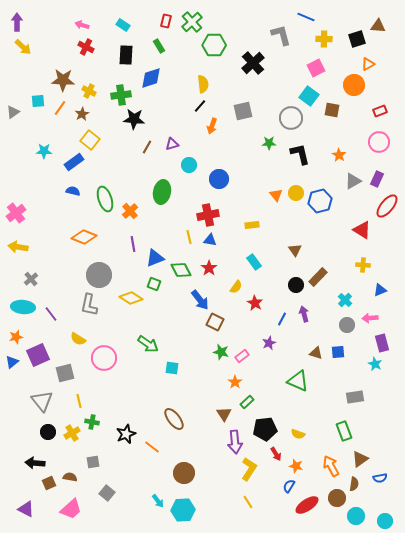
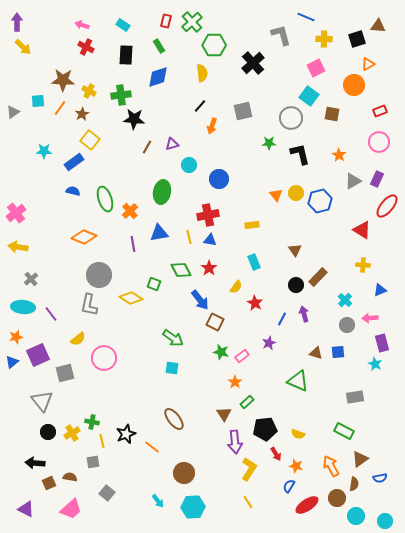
blue diamond at (151, 78): moved 7 px right, 1 px up
yellow semicircle at (203, 84): moved 1 px left, 11 px up
brown square at (332, 110): moved 4 px down
blue triangle at (155, 258): moved 4 px right, 25 px up; rotated 12 degrees clockwise
cyan rectangle at (254, 262): rotated 14 degrees clockwise
yellow semicircle at (78, 339): rotated 70 degrees counterclockwise
green arrow at (148, 344): moved 25 px right, 6 px up
yellow line at (79, 401): moved 23 px right, 40 px down
green rectangle at (344, 431): rotated 42 degrees counterclockwise
cyan hexagon at (183, 510): moved 10 px right, 3 px up
